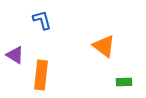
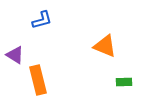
blue L-shape: rotated 90 degrees clockwise
orange triangle: moved 1 px right; rotated 15 degrees counterclockwise
orange rectangle: moved 3 px left, 5 px down; rotated 20 degrees counterclockwise
